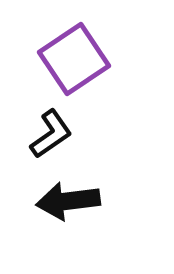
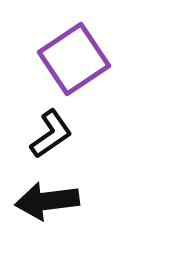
black arrow: moved 21 px left
